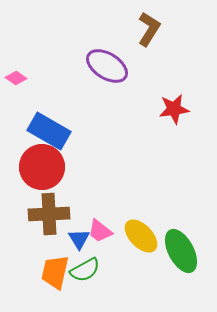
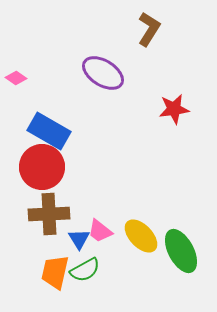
purple ellipse: moved 4 px left, 7 px down
